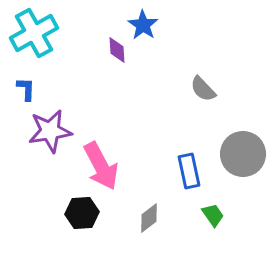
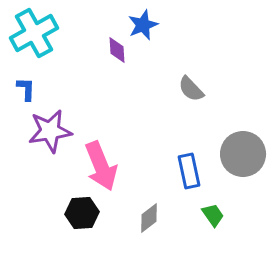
blue star: rotated 16 degrees clockwise
gray semicircle: moved 12 px left
pink arrow: rotated 6 degrees clockwise
